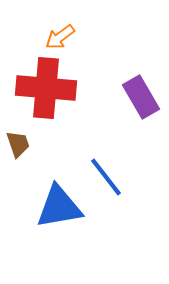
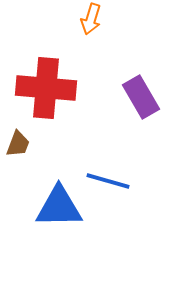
orange arrow: moved 31 px right, 18 px up; rotated 36 degrees counterclockwise
brown trapezoid: rotated 40 degrees clockwise
blue line: moved 2 px right, 4 px down; rotated 36 degrees counterclockwise
blue triangle: rotated 9 degrees clockwise
